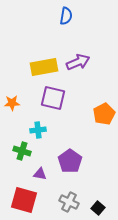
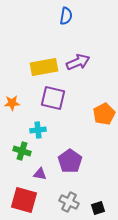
black square: rotated 32 degrees clockwise
